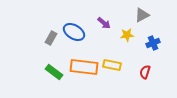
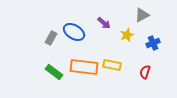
yellow star: rotated 16 degrees counterclockwise
